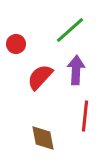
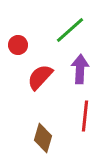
red circle: moved 2 px right, 1 px down
purple arrow: moved 4 px right, 1 px up
brown diamond: rotated 28 degrees clockwise
